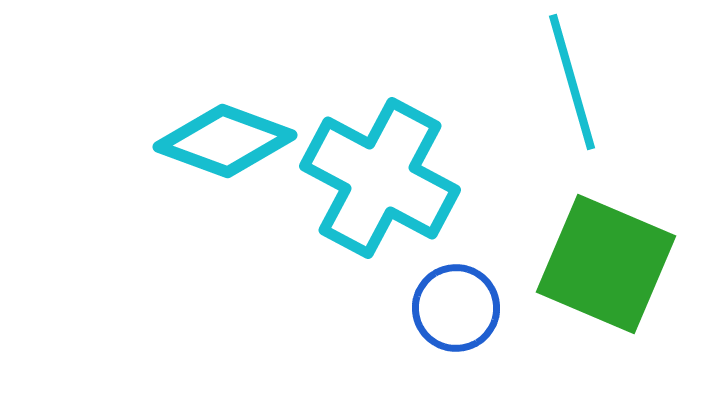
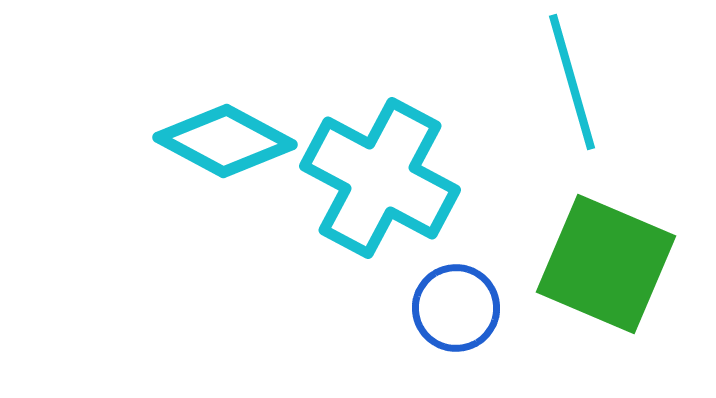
cyan diamond: rotated 8 degrees clockwise
